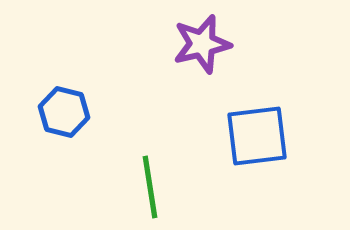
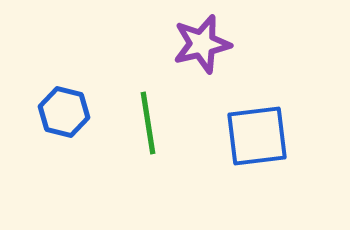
green line: moved 2 px left, 64 px up
